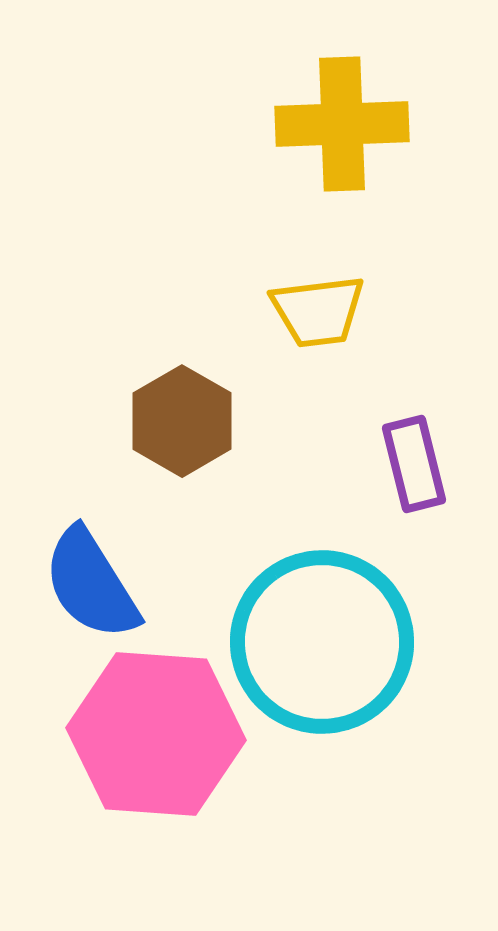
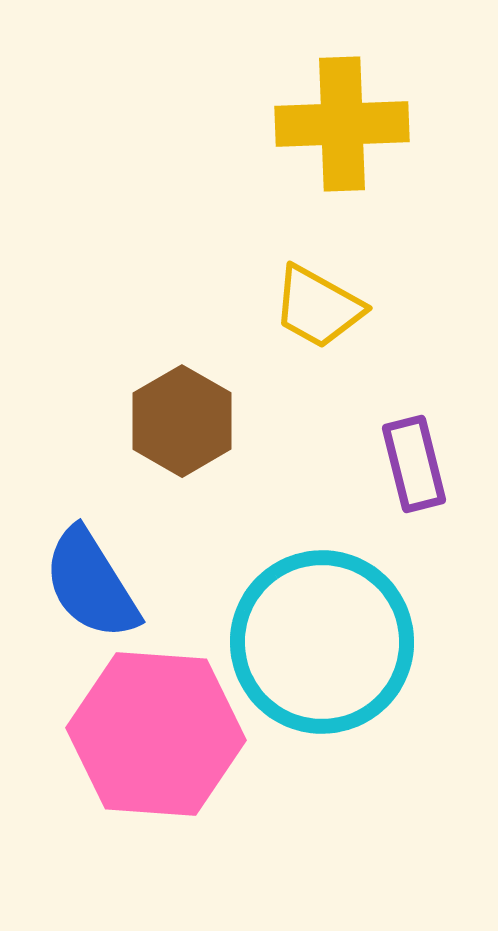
yellow trapezoid: moved 4 px up; rotated 36 degrees clockwise
